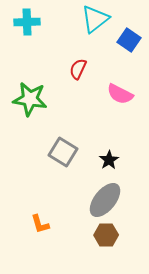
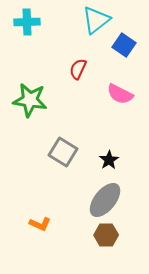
cyan triangle: moved 1 px right, 1 px down
blue square: moved 5 px left, 5 px down
green star: moved 1 px down
orange L-shape: rotated 50 degrees counterclockwise
